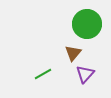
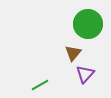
green circle: moved 1 px right
green line: moved 3 px left, 11 px down
